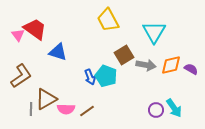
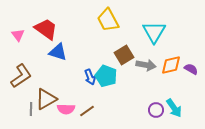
red trapezoid: moved 11 px right
